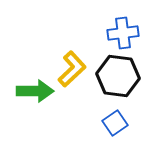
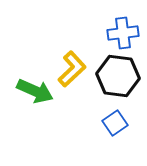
green arrow: rotated 24 degrees clockwise
